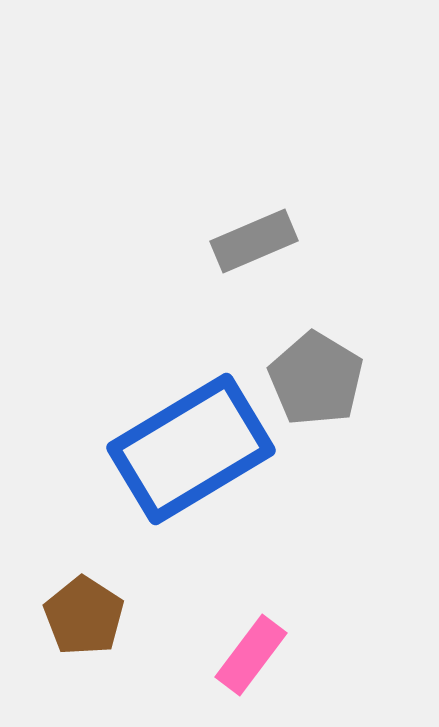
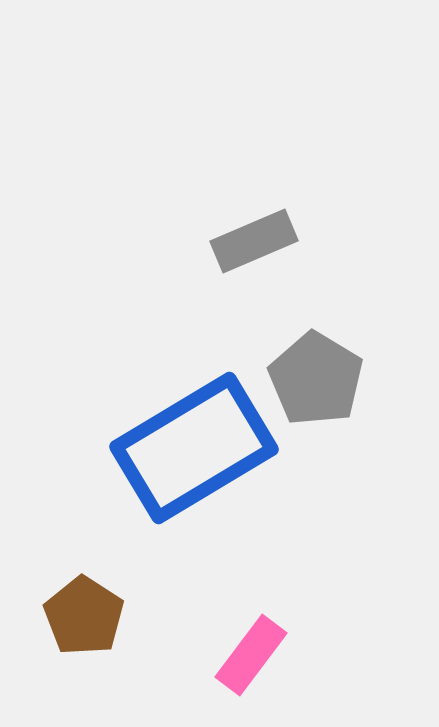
blue rectangle: moved 3 px right, 1 px up
